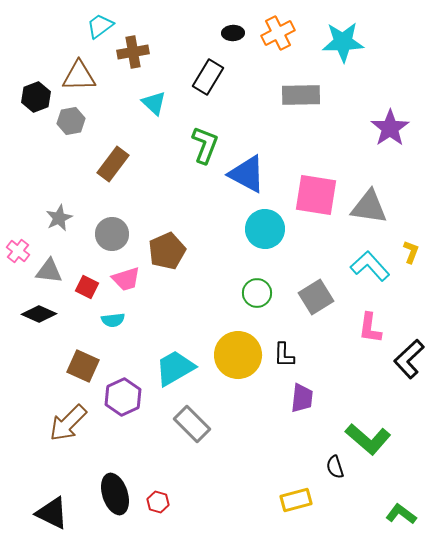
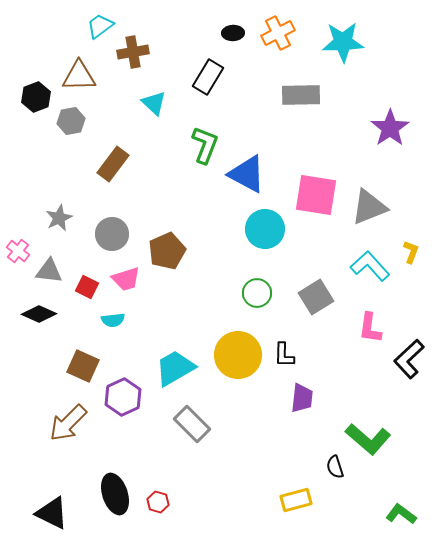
gray triangle at (369, 207): rotated 30 degrees counterclockwise
